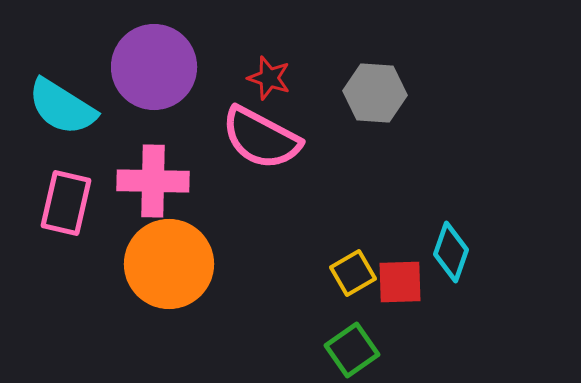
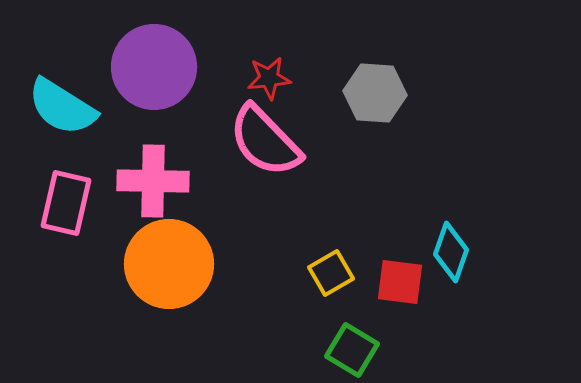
red star: rotated 24 degrees counterclockwise
pink semicircle: moved 4 px right, 3 px down; rotated 18 degrees clockwise
yellow square: moved 22 px left
red square: rotated 9 degrees clockwise
green square: rotated 24 degrees counterclockwise
